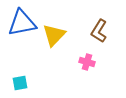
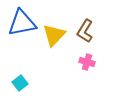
brown L-shape: moved 14 px left
cyan square: rotated 28 degrees counterclockwise
